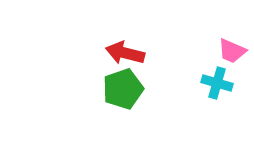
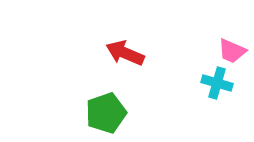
red arrow: rotated 9 degrees clockwise
green pentagon: moved 17 px left, 24 px down
